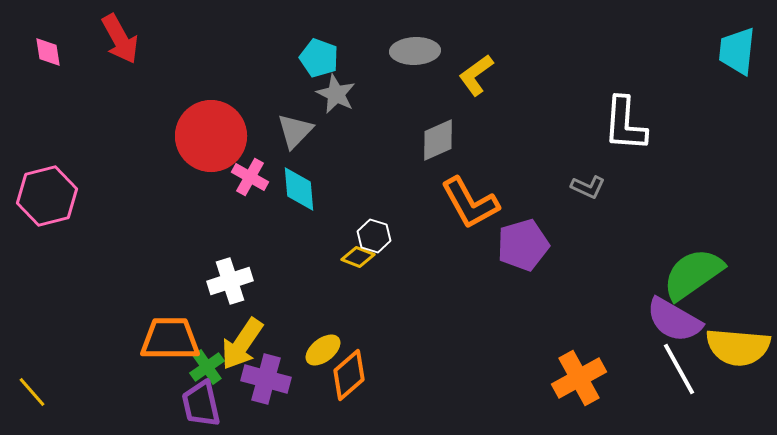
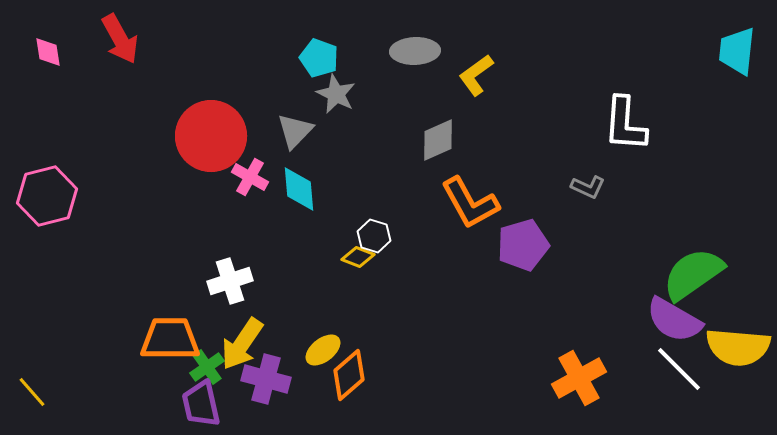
white line: rotated 16 degrees counterclockwise
